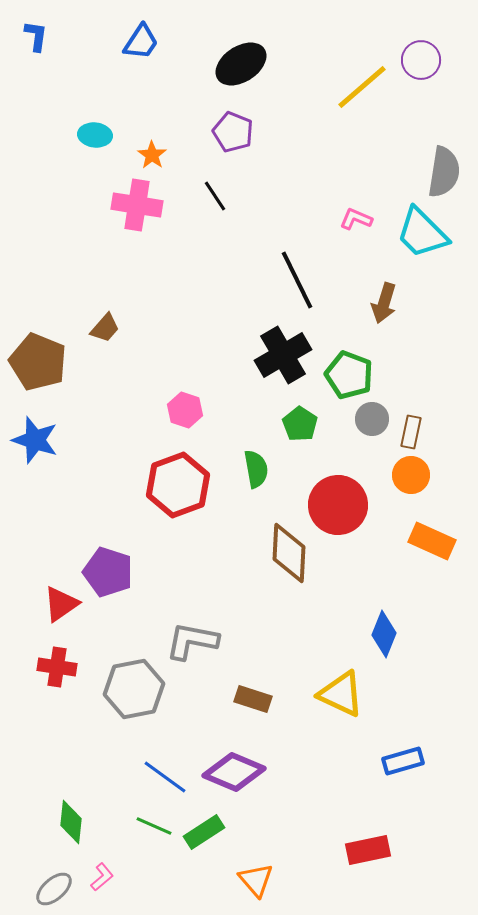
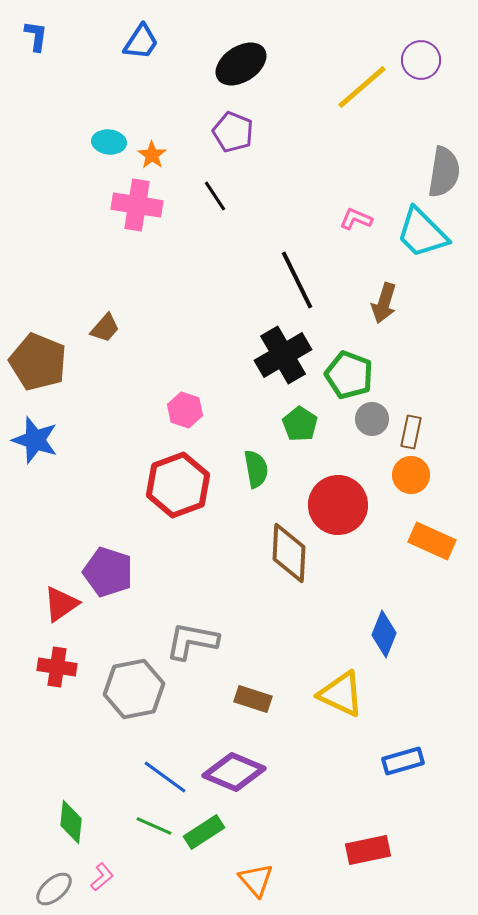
cyan ellipse at (95, 135): moved 14 px right, 7 px down
